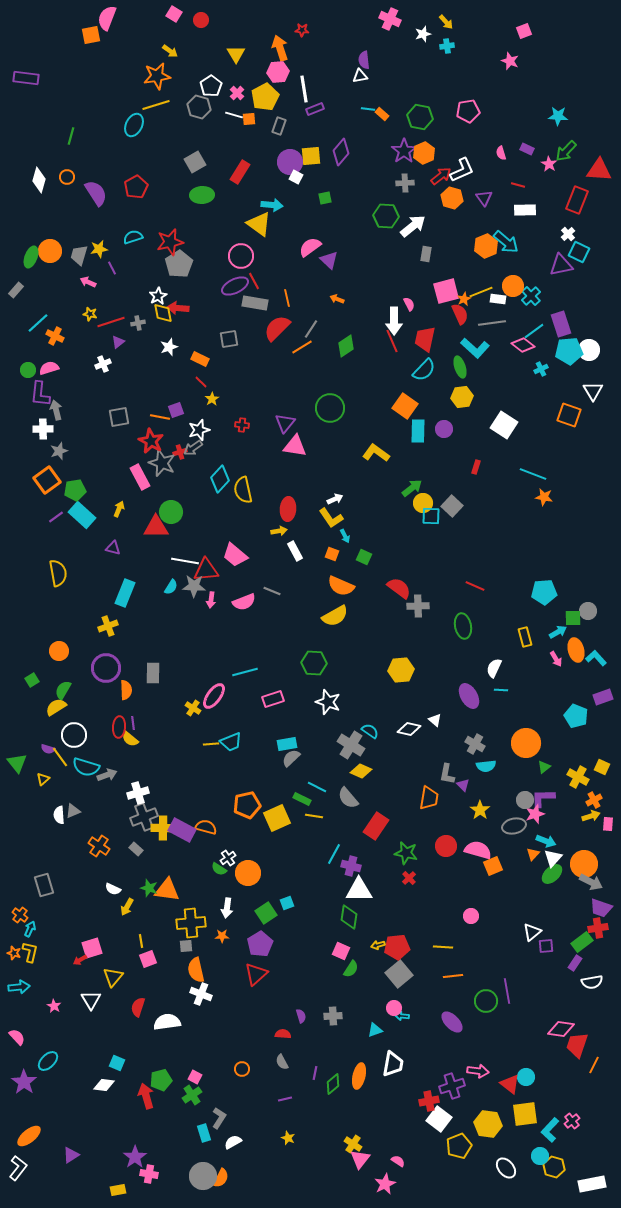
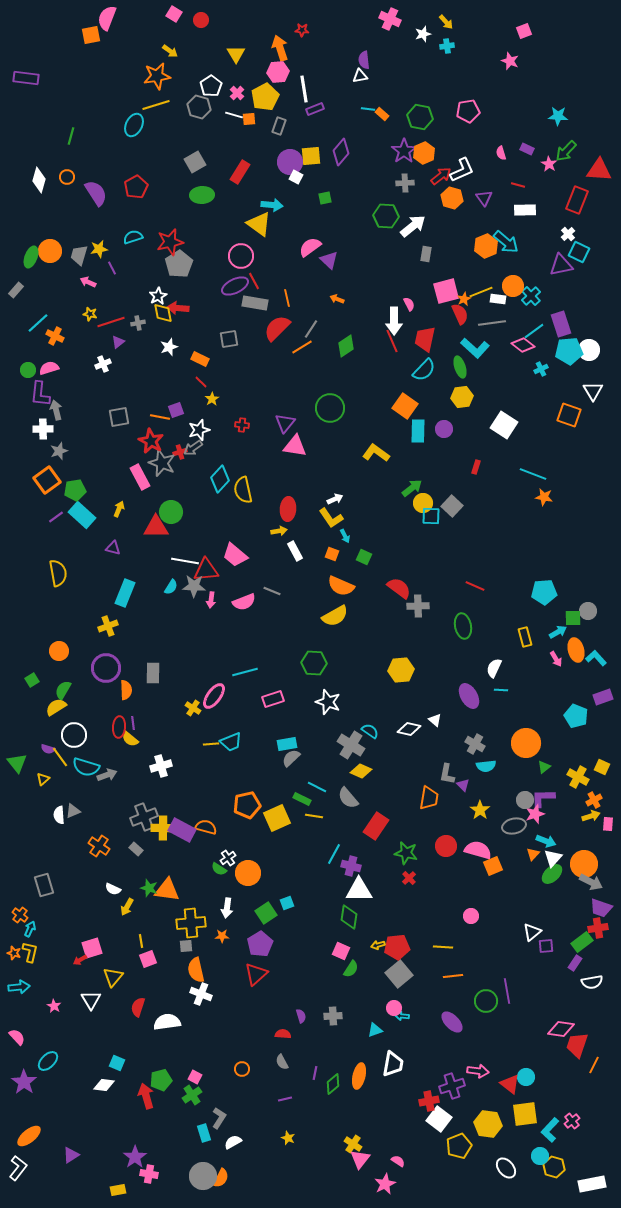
white cross at (138, 793): moved 23 px right, 27 px up
